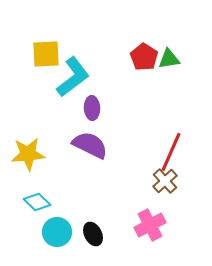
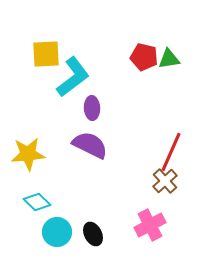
red pentagon: rotated 20 degrees counterclockwise
